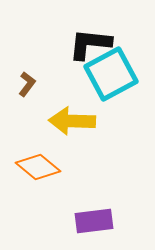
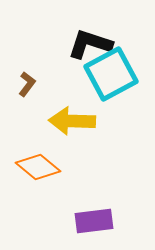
black L-shape: rotated 12 degrees clockwise
